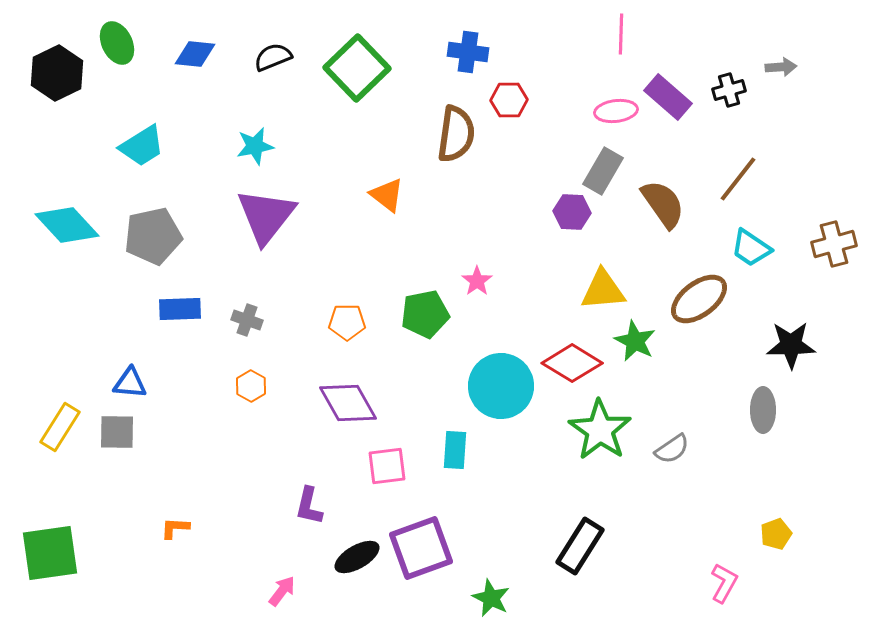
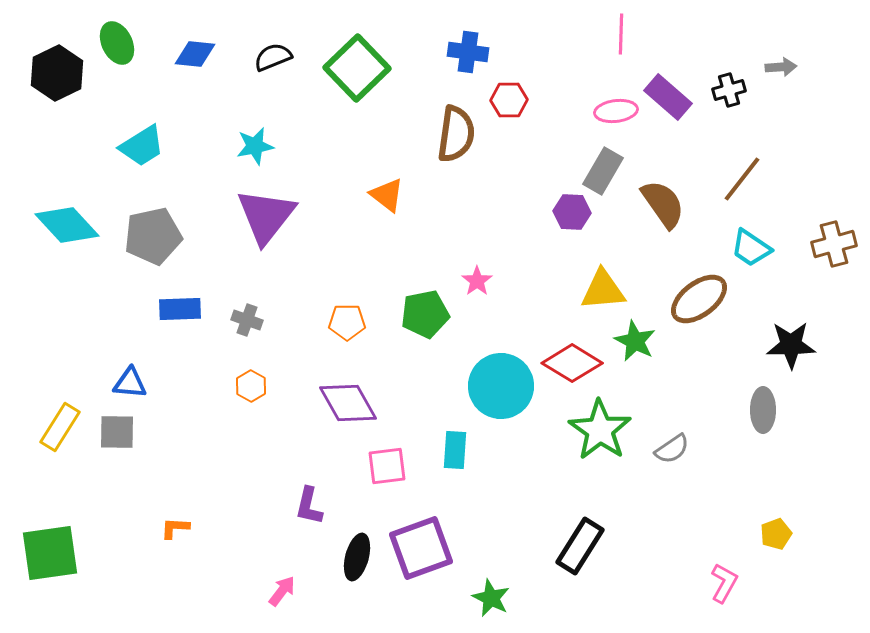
brown line at (738, 179): moved 4 px right
black ellipse at (357, 557): rotated 45 degrees counterclockwise
